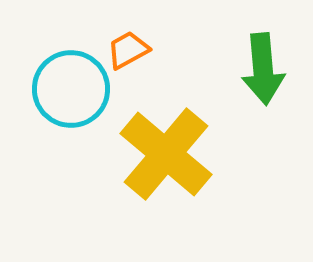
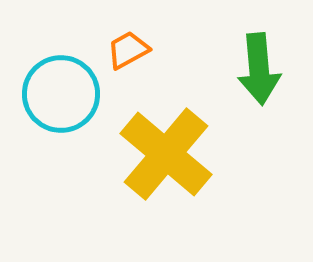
green arrow: moved 4 px left
cyan circle: moved 10 px left, 5 px down
